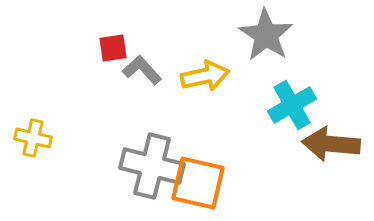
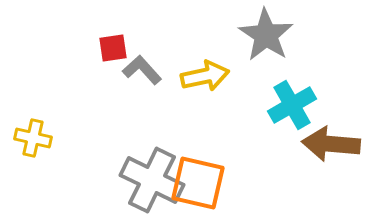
gray cross: moved 14 px down; rotated 12 degrees clockwise
